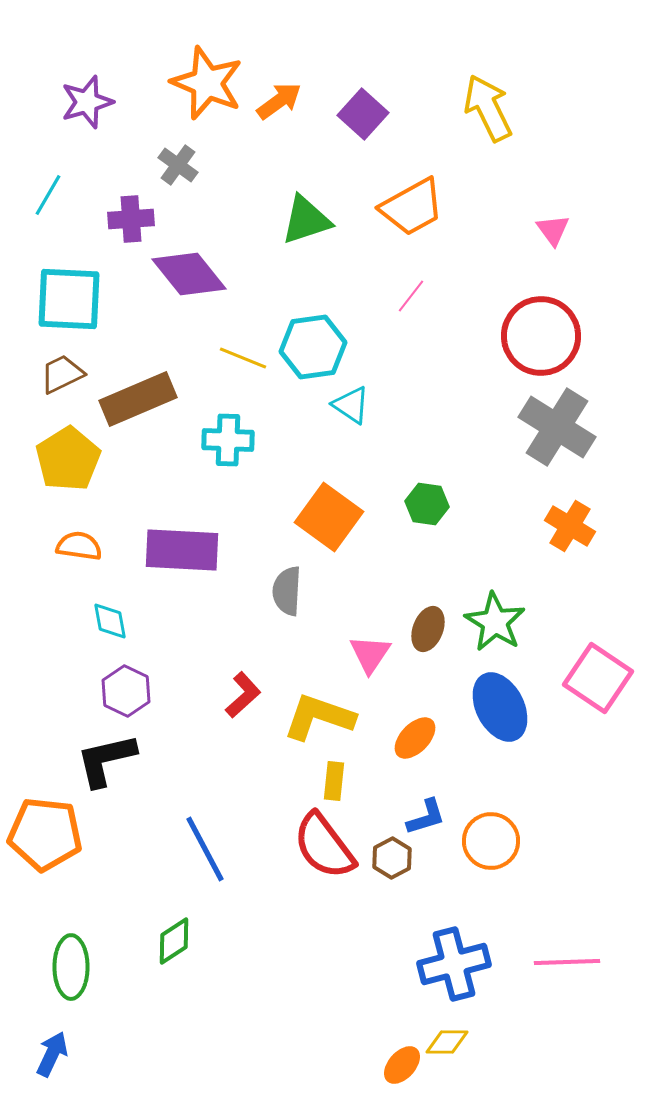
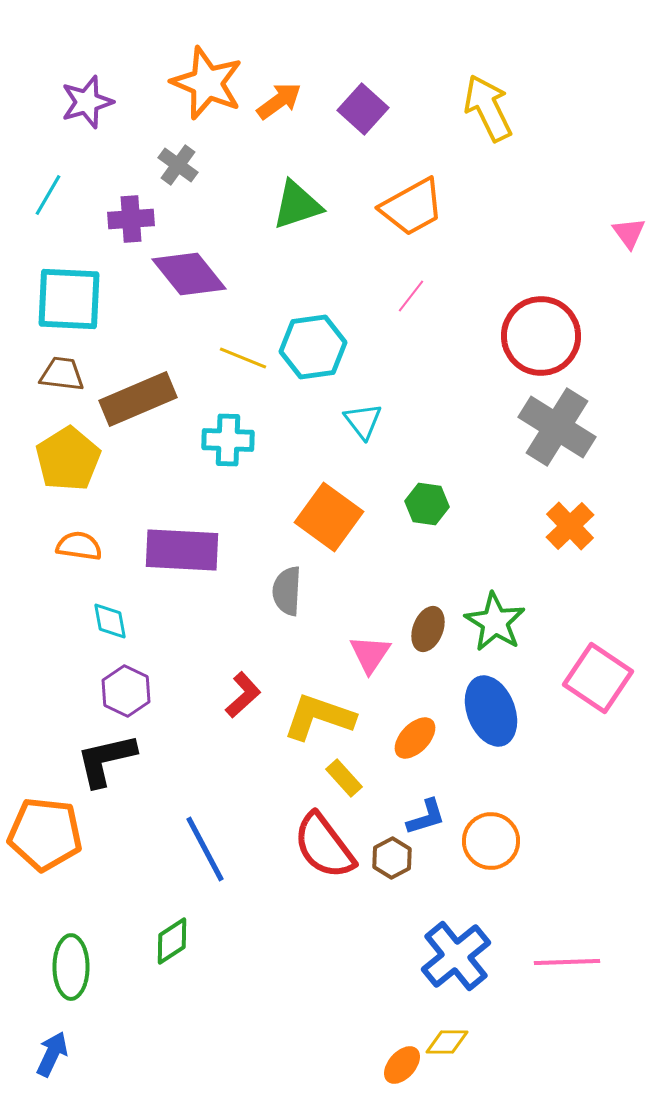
purple square at (363, 114): moved 5 px up
green triangle at (306, 220): moved 9 px left, 15 px up
pink triangle at (553, 230): moved 76 px right, 3 px down
brown trapezoid at (62, 374): rotated 33 degrees clockwise
cyan triangle at (351, 405): moved 12 px right, 16 px down; rotated 18 degrees clockwise
orange cross at (570, 526): rotated 15 degrees clockwise
blue ellipse at (500, 707): moved 9 px left, 4 px down; rotated 6 degrees clockwise
yellow rectangle at (334, 781): moved 10 px right, 3 px up; rotated 48 degrees counterclockwise
green diamond at (174, 941): moved 2 px left
blue cross at (454, 964): moved 2 px right, 8 px up; rotated 24 degrees counterclockwise
